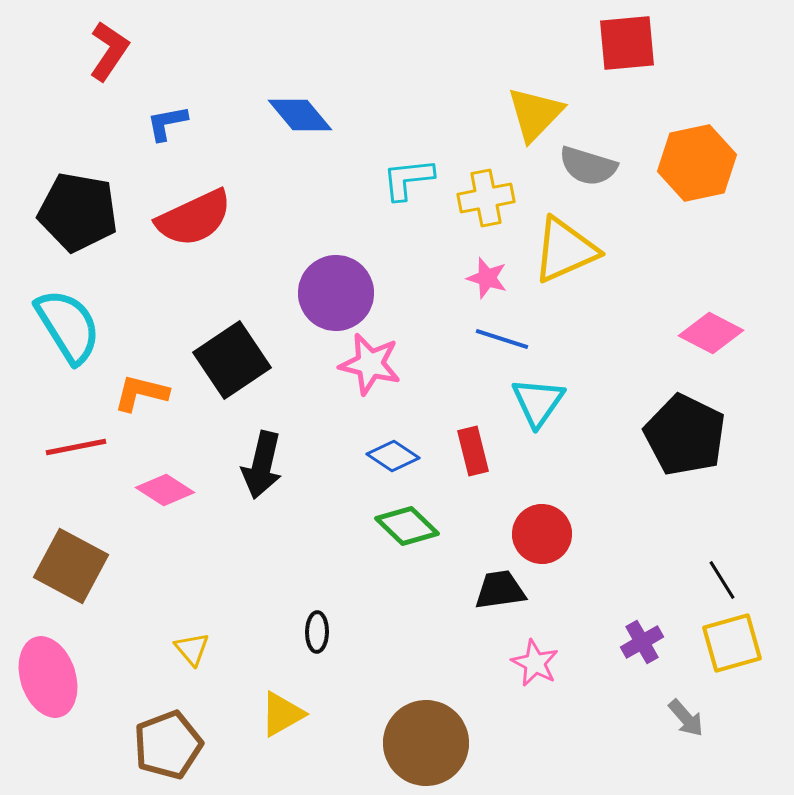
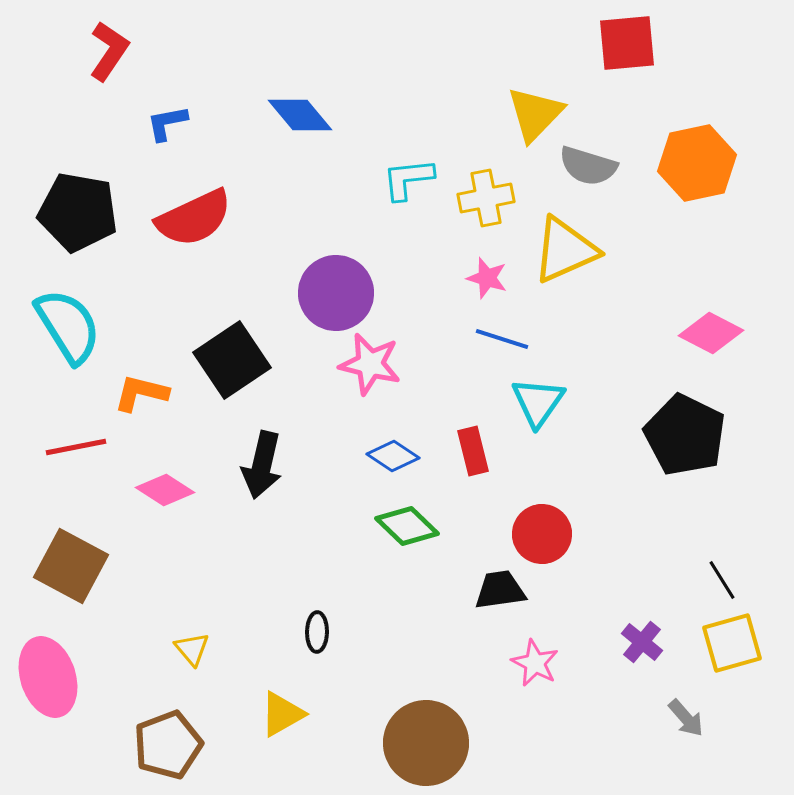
purple cross at (642, 642): rotated 21 degrees counterclockwise
